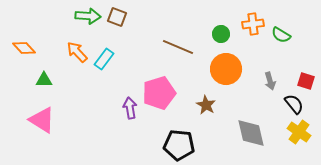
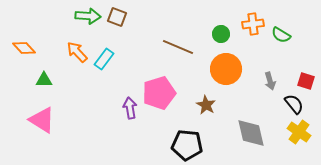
black pentagon: moved 8 px right
